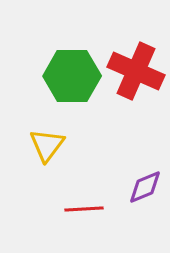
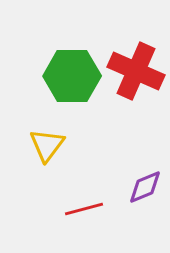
red line: rotated 12 degrees counterclockwise
